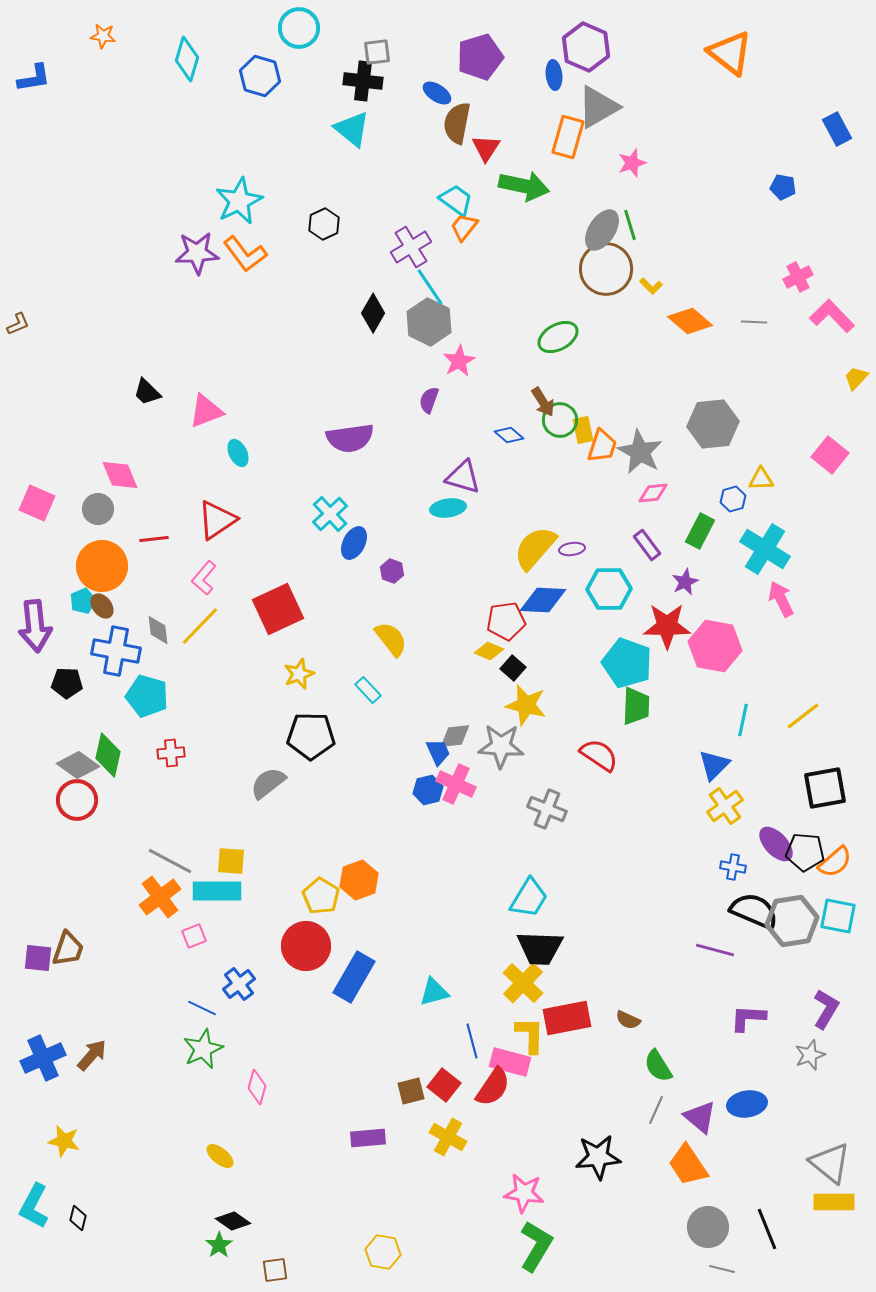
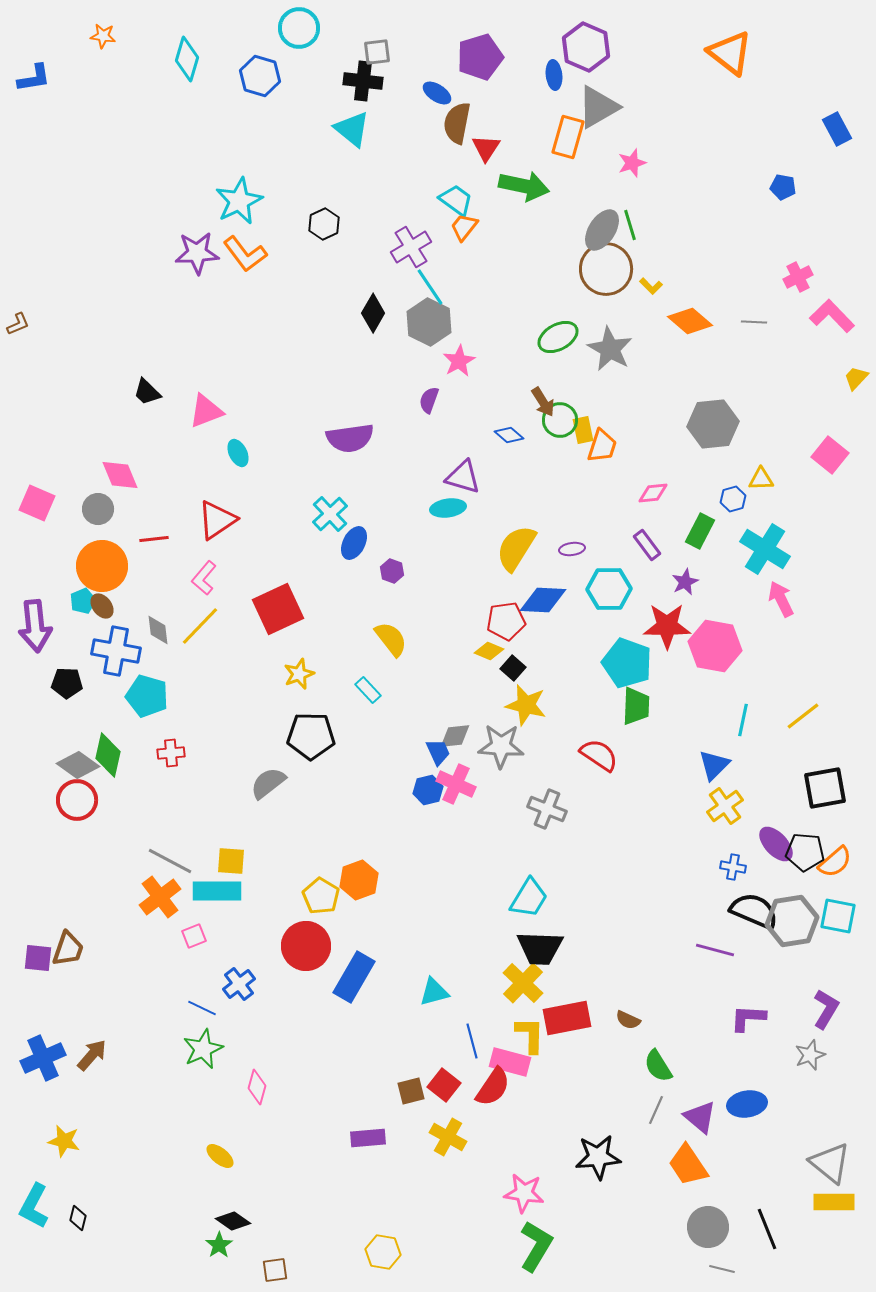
gray star at (640, 452): moved 30 px left, 103 px up
yellow semicircle at (535, 548): moved 19 px left; rotated 9 degrees counterclockwise
